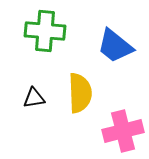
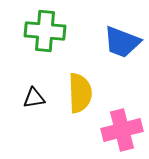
blue trapezoid: moved 7 px right, 4 px up; rotated 18 degrees counterclockwise
pink cross: moved 1 px left, 1 px up
